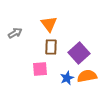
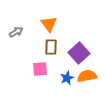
gray arrow: moved 1 px right, 1 px up
